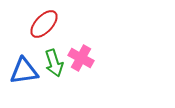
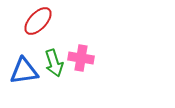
red ellipse: moved 6 px left, 3 px up
pink cross: rotated 20 degrees counterclockwise
